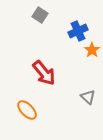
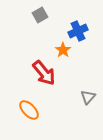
gray square: rotated 28 degrees clockwise
orange star: moved 29 px left
gray triangle: rotated 28 degrees clockwise
orange ellipse: moved 2 px right
